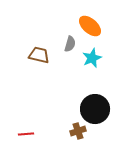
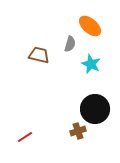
cyan star: moved 1 px left, 6 px down; rotated 24 degrees counterclockwise
red line: moved 1 px left, 3 px down; rotated 28 degrees counterclockwise
